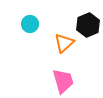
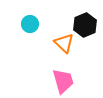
black hexagon: moved 3 px left
orange triangle: rotated 35 degrees counterclockwise
